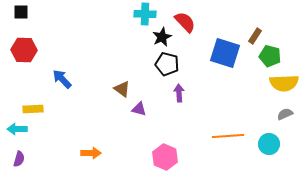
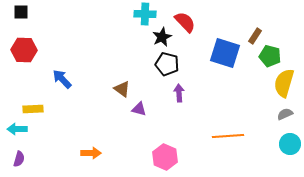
yellow semicircle: rotated 108 degrees clockwise
cyan circle: moved 21 px right
